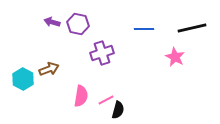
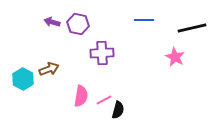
blue line: moved 9 px up
purple cross: rotated 15 degrees clockwise
pink line: moved 2 px left
